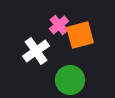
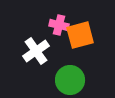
pink cross: rotated 36 degrees counterclockwise
